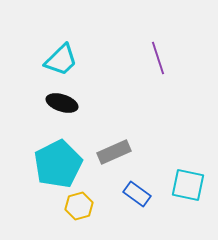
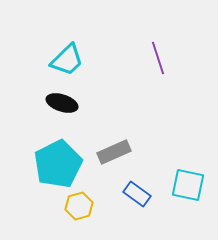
cyan trapezoid: moved 6 px right
